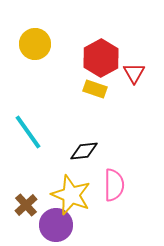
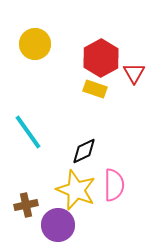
black diamond: rotated 20 degrees counterclockwise
yellow star: moved 5 px right, 5 px up
brown cross: rotated 30 degrees clockwise
purple circle: moved 2 px right
